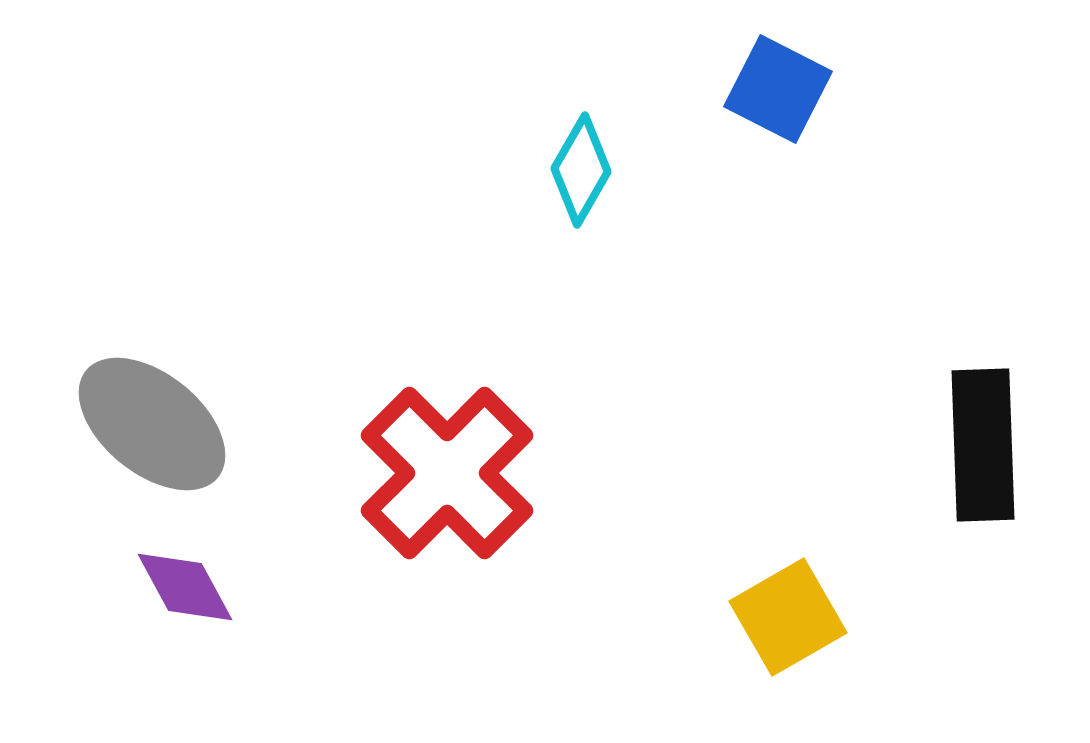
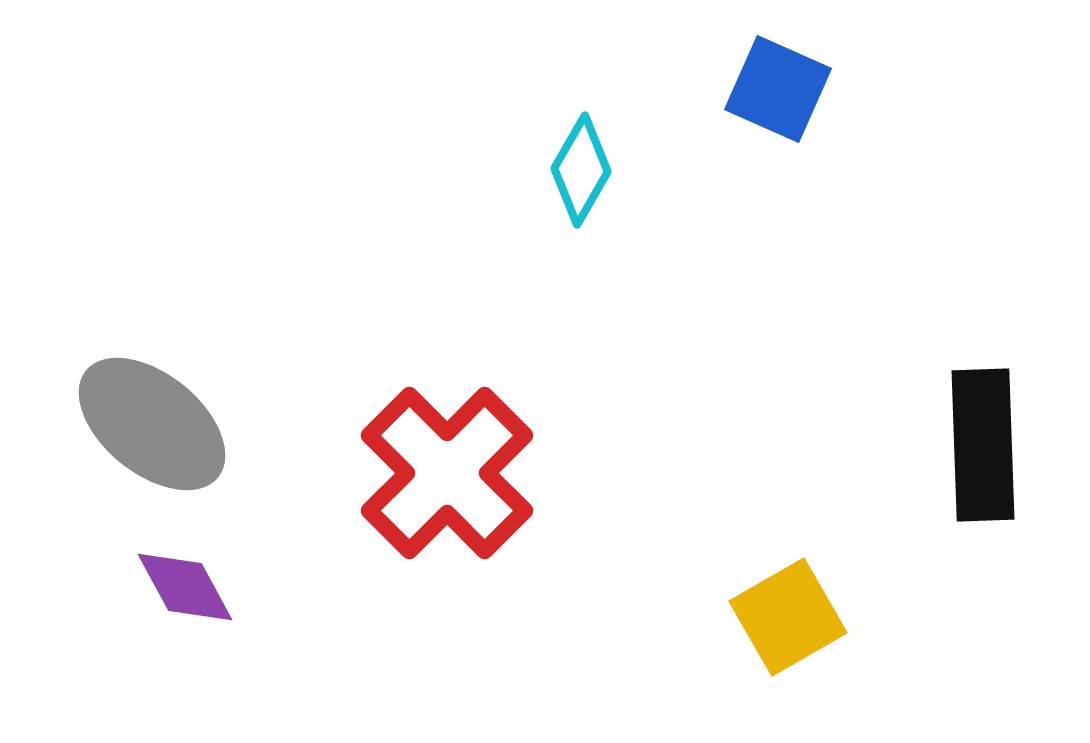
blue square: rotated 3 degrees counterclockwise
